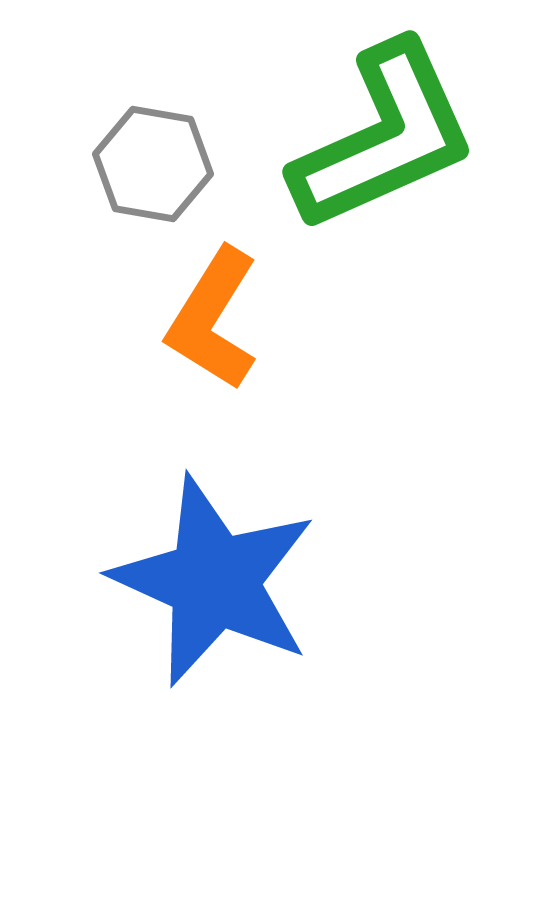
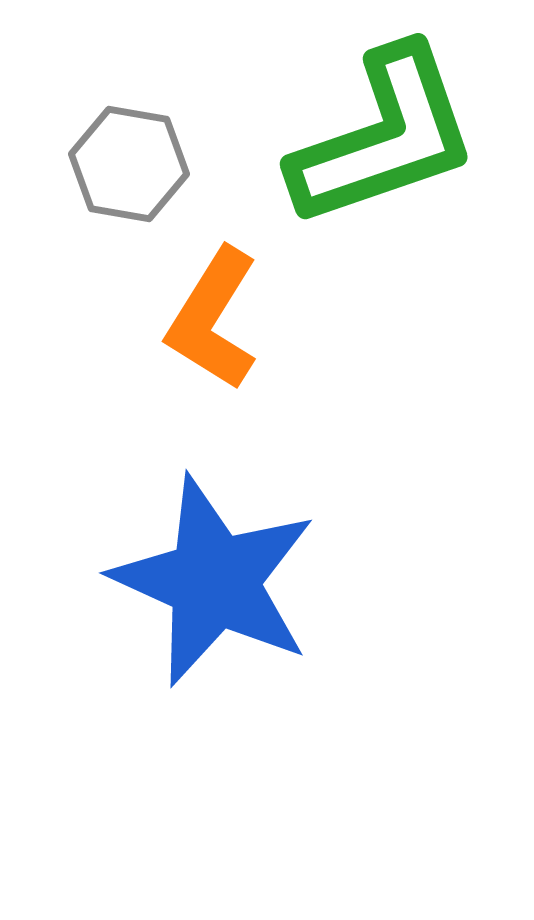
green L-shape: rotated 5 degrees clockwise
gray hexagon: moved 24 px left
